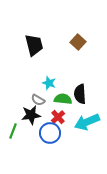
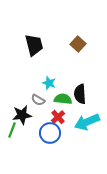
brown square: moved 2 px down
black star: moved 9 px left
green line: moved 1 px left, 1 px up
